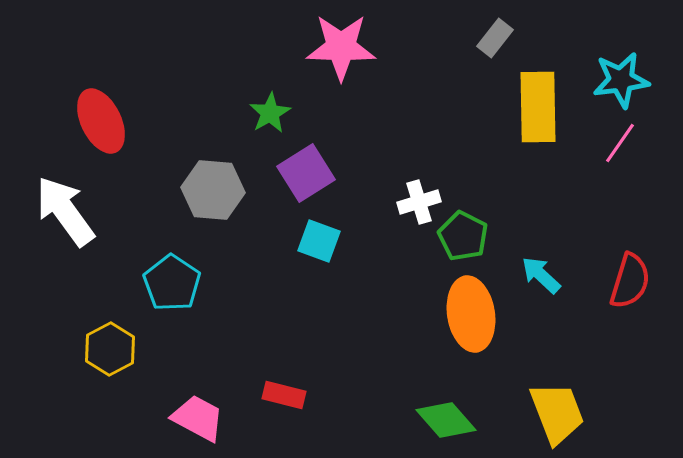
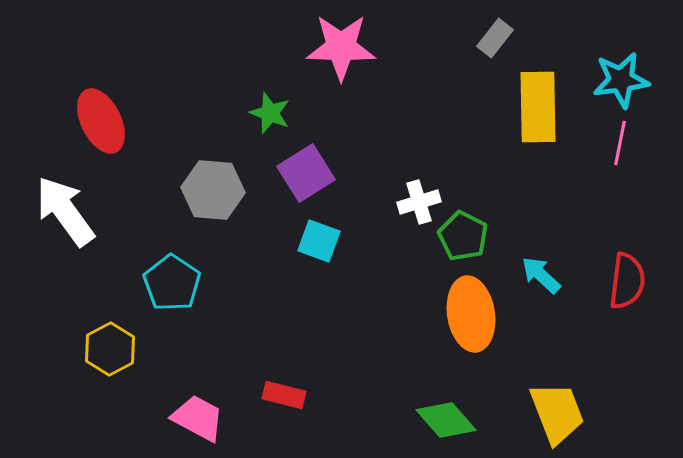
green star: rotated 21 degrees counterclockwise
pink line: rotated 24 degrees counterclockwise
red semicircle: moved 3 px left; rotated 10 degrees counterclockwise
